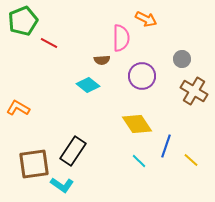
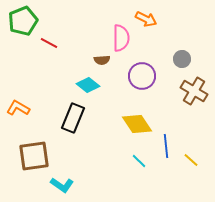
blue line: rotated 25 degrees counterclockwise
black rectangle: moved 33 px up; rotated 12 degrees counterclockwise
brown square: moved 8 px up
